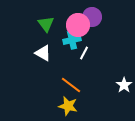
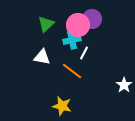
purple circle: moved 2 px down
green triangle: rotated 24 degrees clockwise
white triangle: moved 1 px left, 4 px down; rotated 18 degrees counterclockwise
orange line: moved 1 px right, 14 px up
yellow star: moved 6 px left
